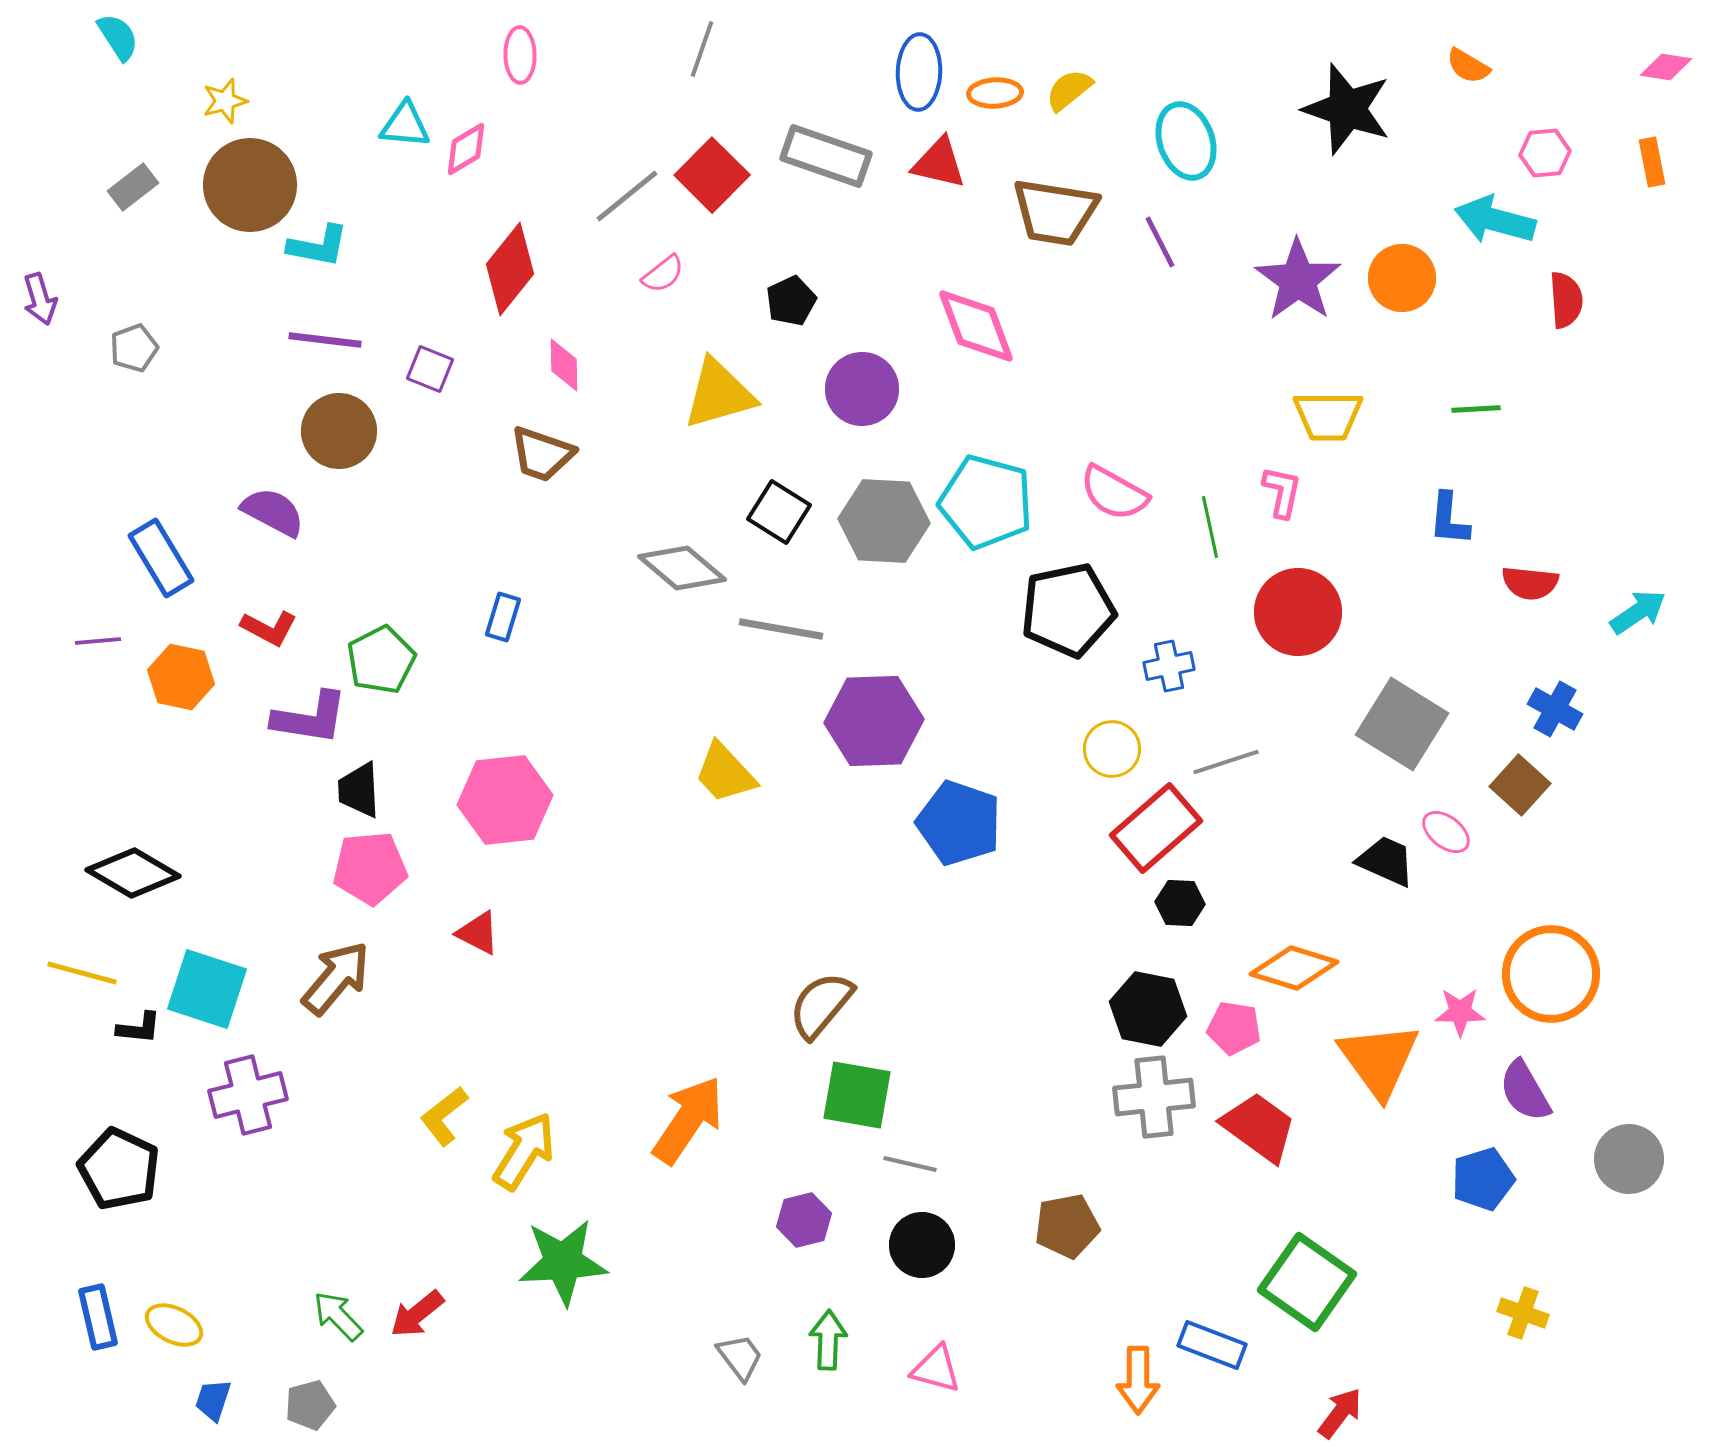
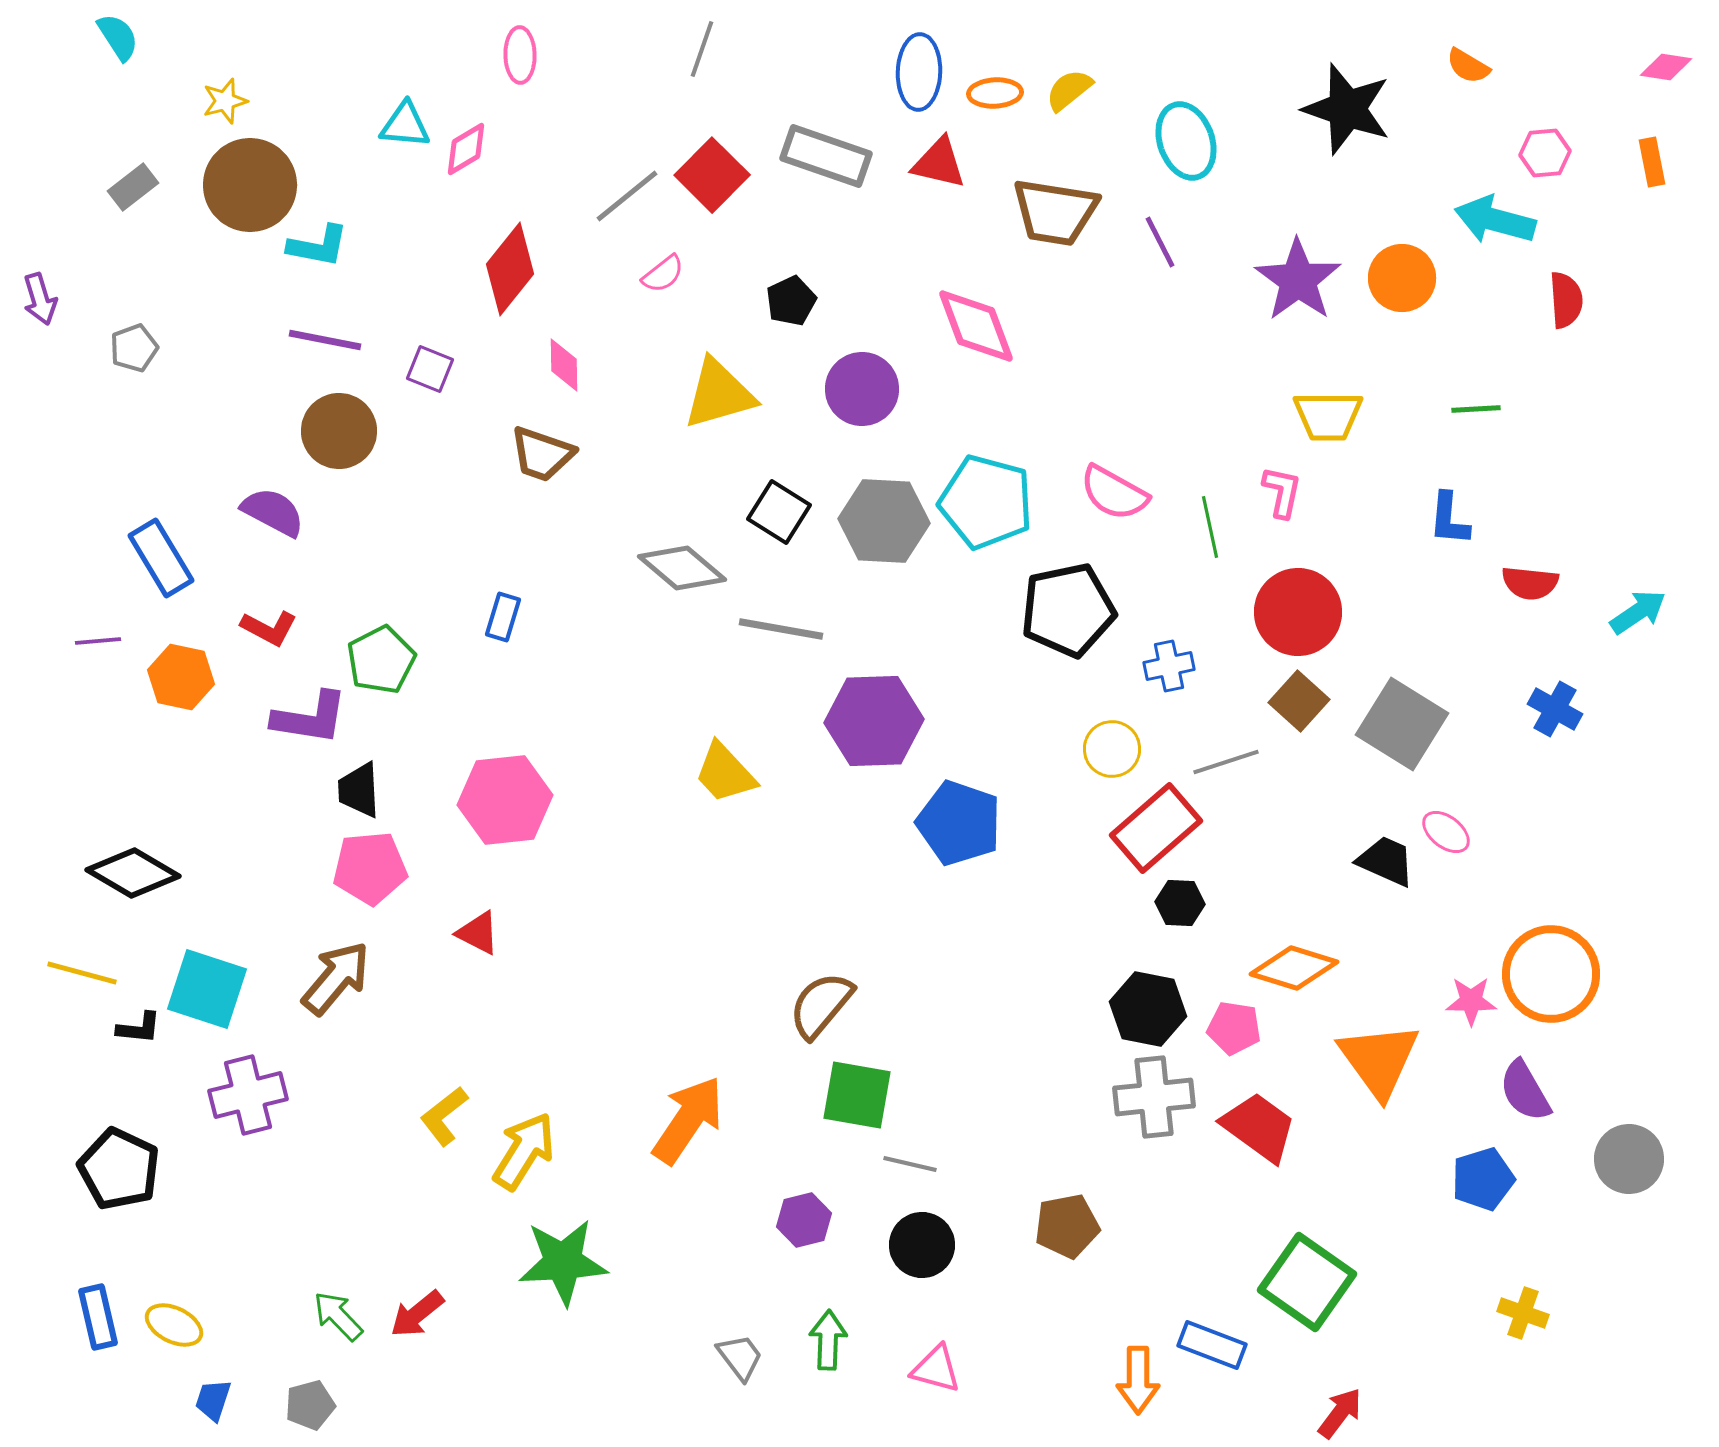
purple line at (325, 340): rotated 4 degrees clockwise
brown square at (1520, 785): moved 221 px left, 84 px up
pink star at (1460, 1012): moved 11 px right, 11 px up
